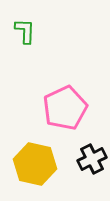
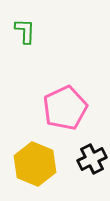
yellow hexagon: rotated 9 degrees clockwise
